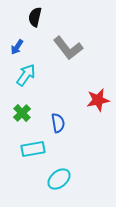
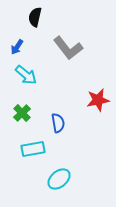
cyan arrow: rotated 95 degrees clockwise
